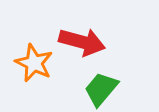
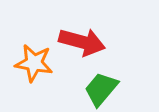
orange star: rotated 15 degrees counterclockwise
